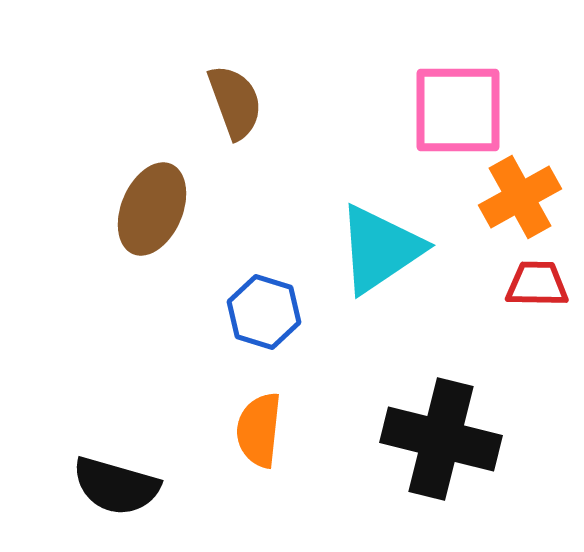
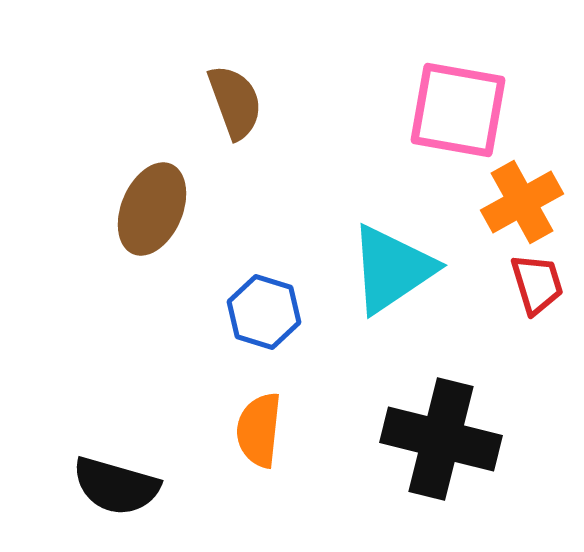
pink square: rotated 10 degrees clockwise
orange cross: moved 2 px right, 5 px down
cyan triangle: moved 12 px right, 20 px down
red trapezoid: rotated 72 degrees clockwise
